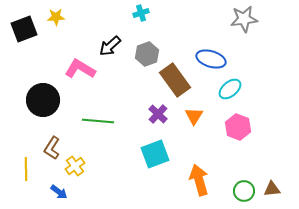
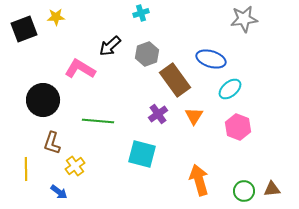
purple cross: rotated 12 degrees clockwise
brown L-shape: moved 5 px up; rotated 15 degrees counterclockwise
cyan square: moved 13 px left; rotated 36 degrees clockwise
